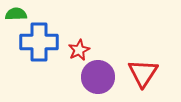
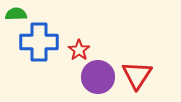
red star: rotated 10 degrees counterclockwise
red triangle: moved 6 px left, 2 px down
